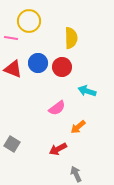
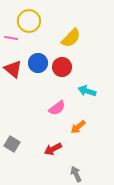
yellow semicircle: rotated 45 degrees clockwise
red triangle: rotated 18 degrees clockwise
red arrow: moved 5 px left
